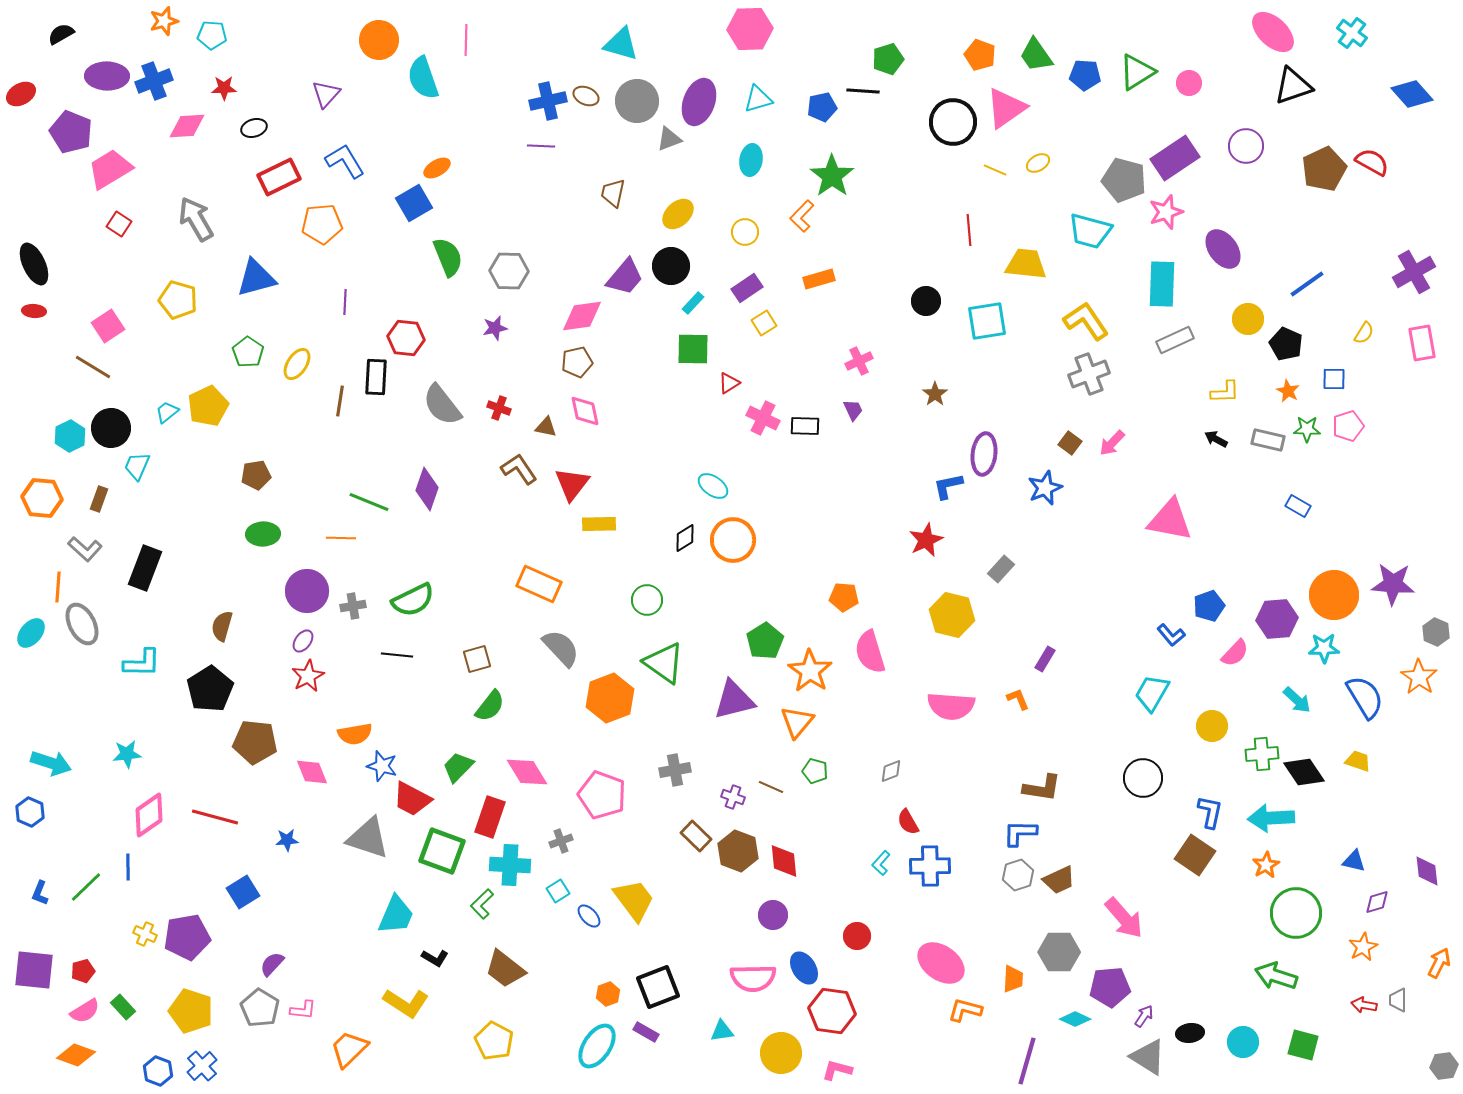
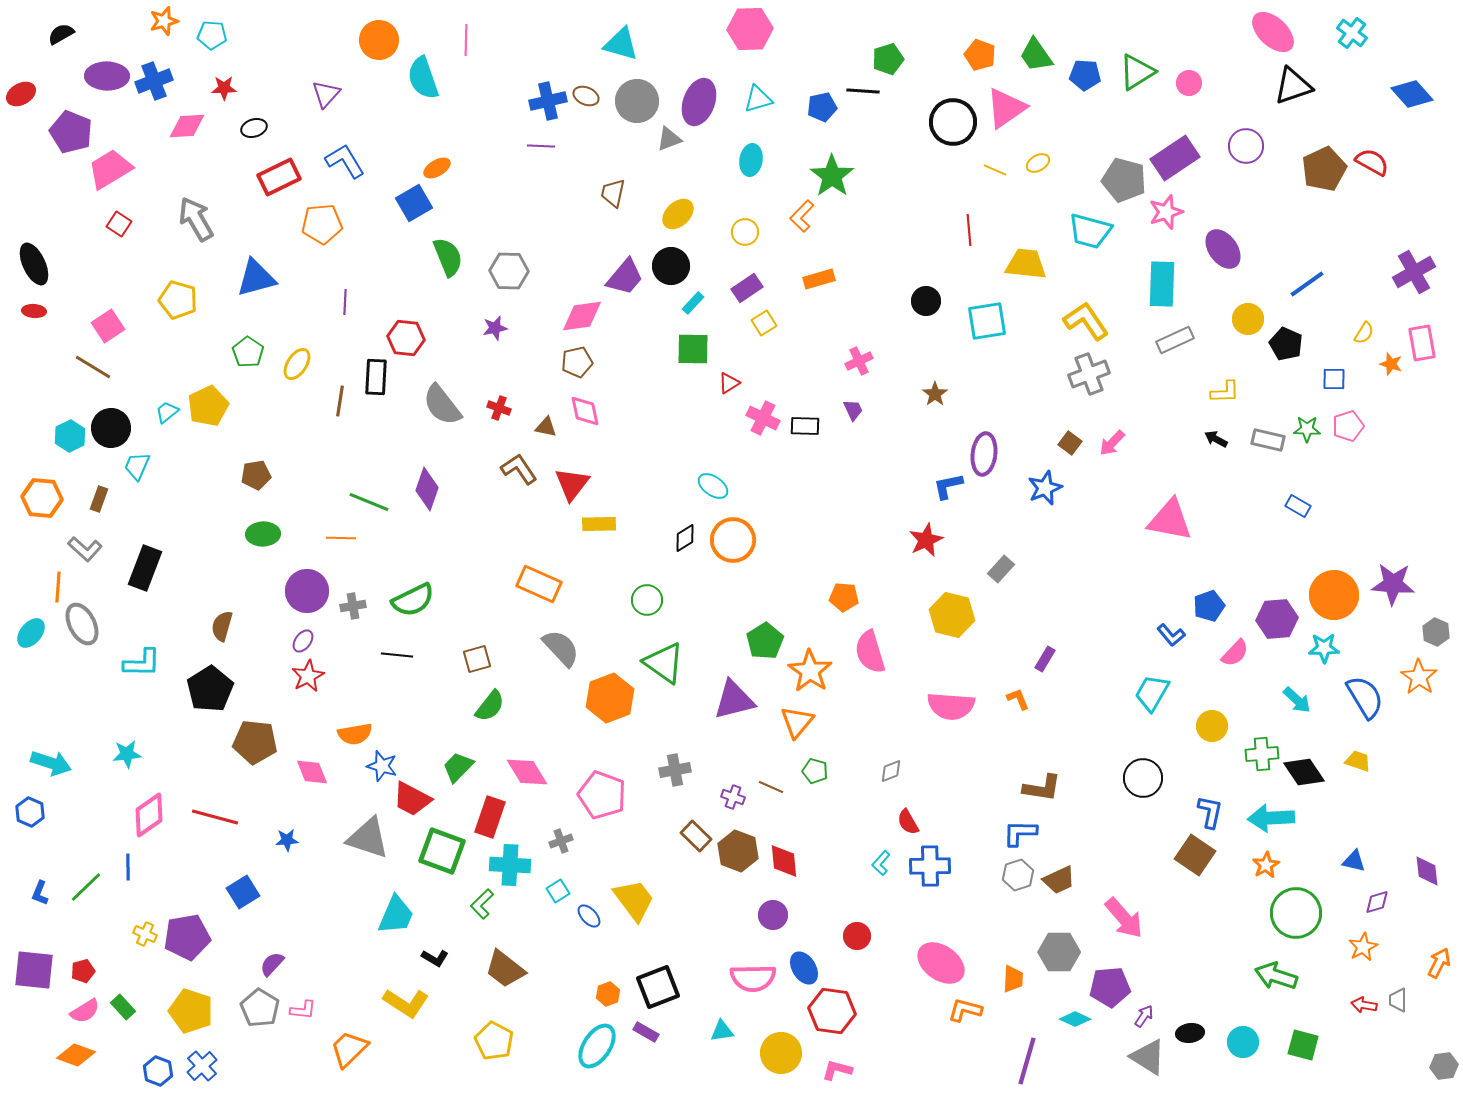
orange star at (1288, 391): moved 103 px right, 27 px up; rotated 10 degrees counterclockwise
